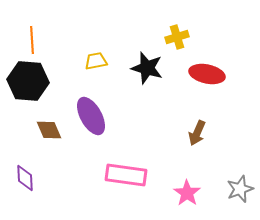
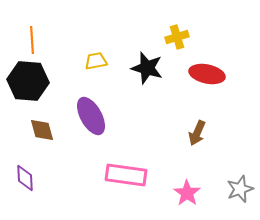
brown diamond: moved 7 px left; rotated 8 degrees clockwise
